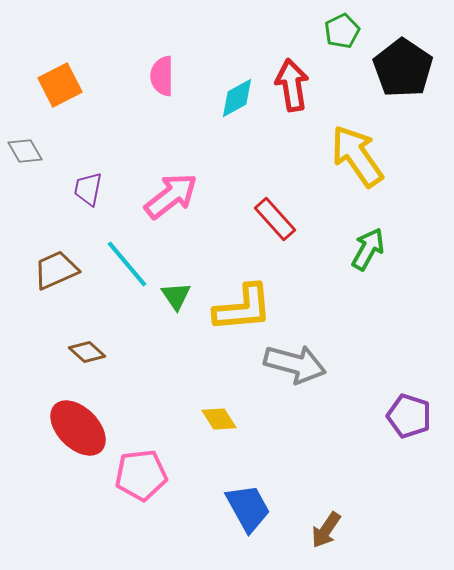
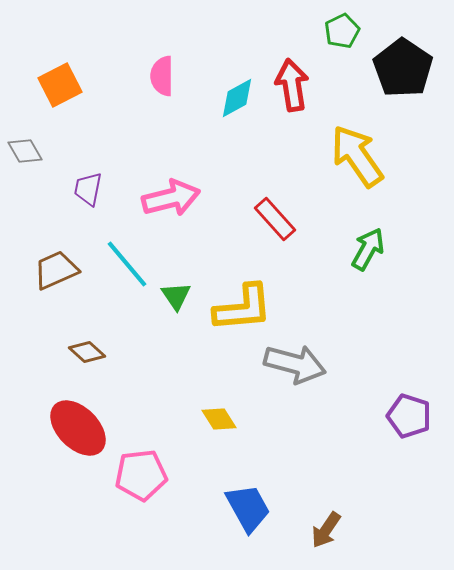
pink arrow: moved 2 px down; rotated 24 degrees clockwise
